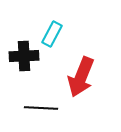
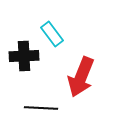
cyan rectangle: rotated 65 degrees counterclockwise
